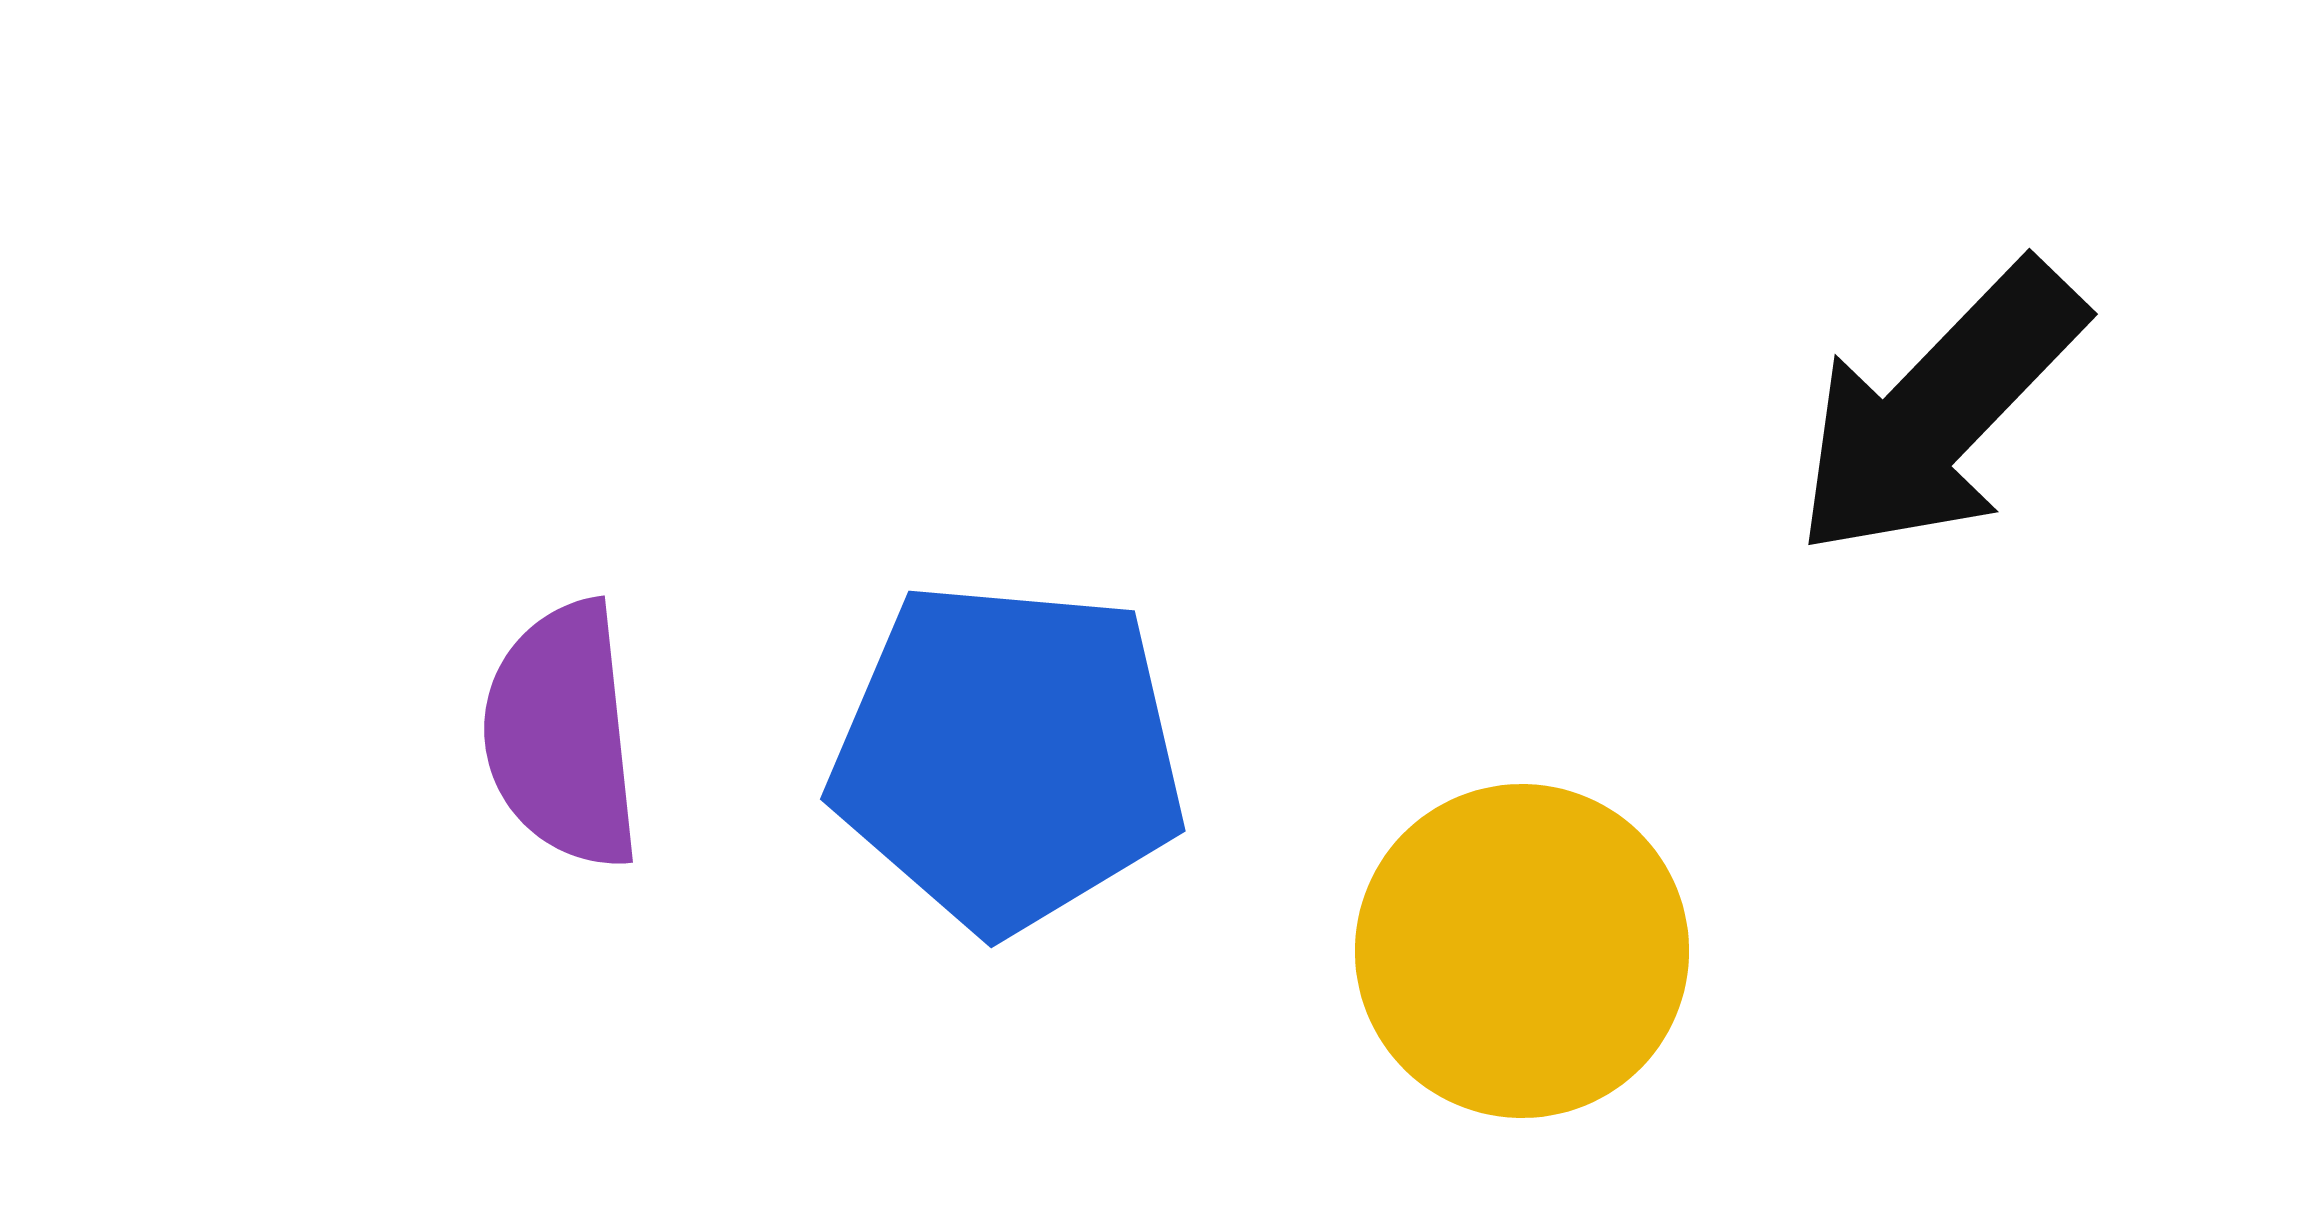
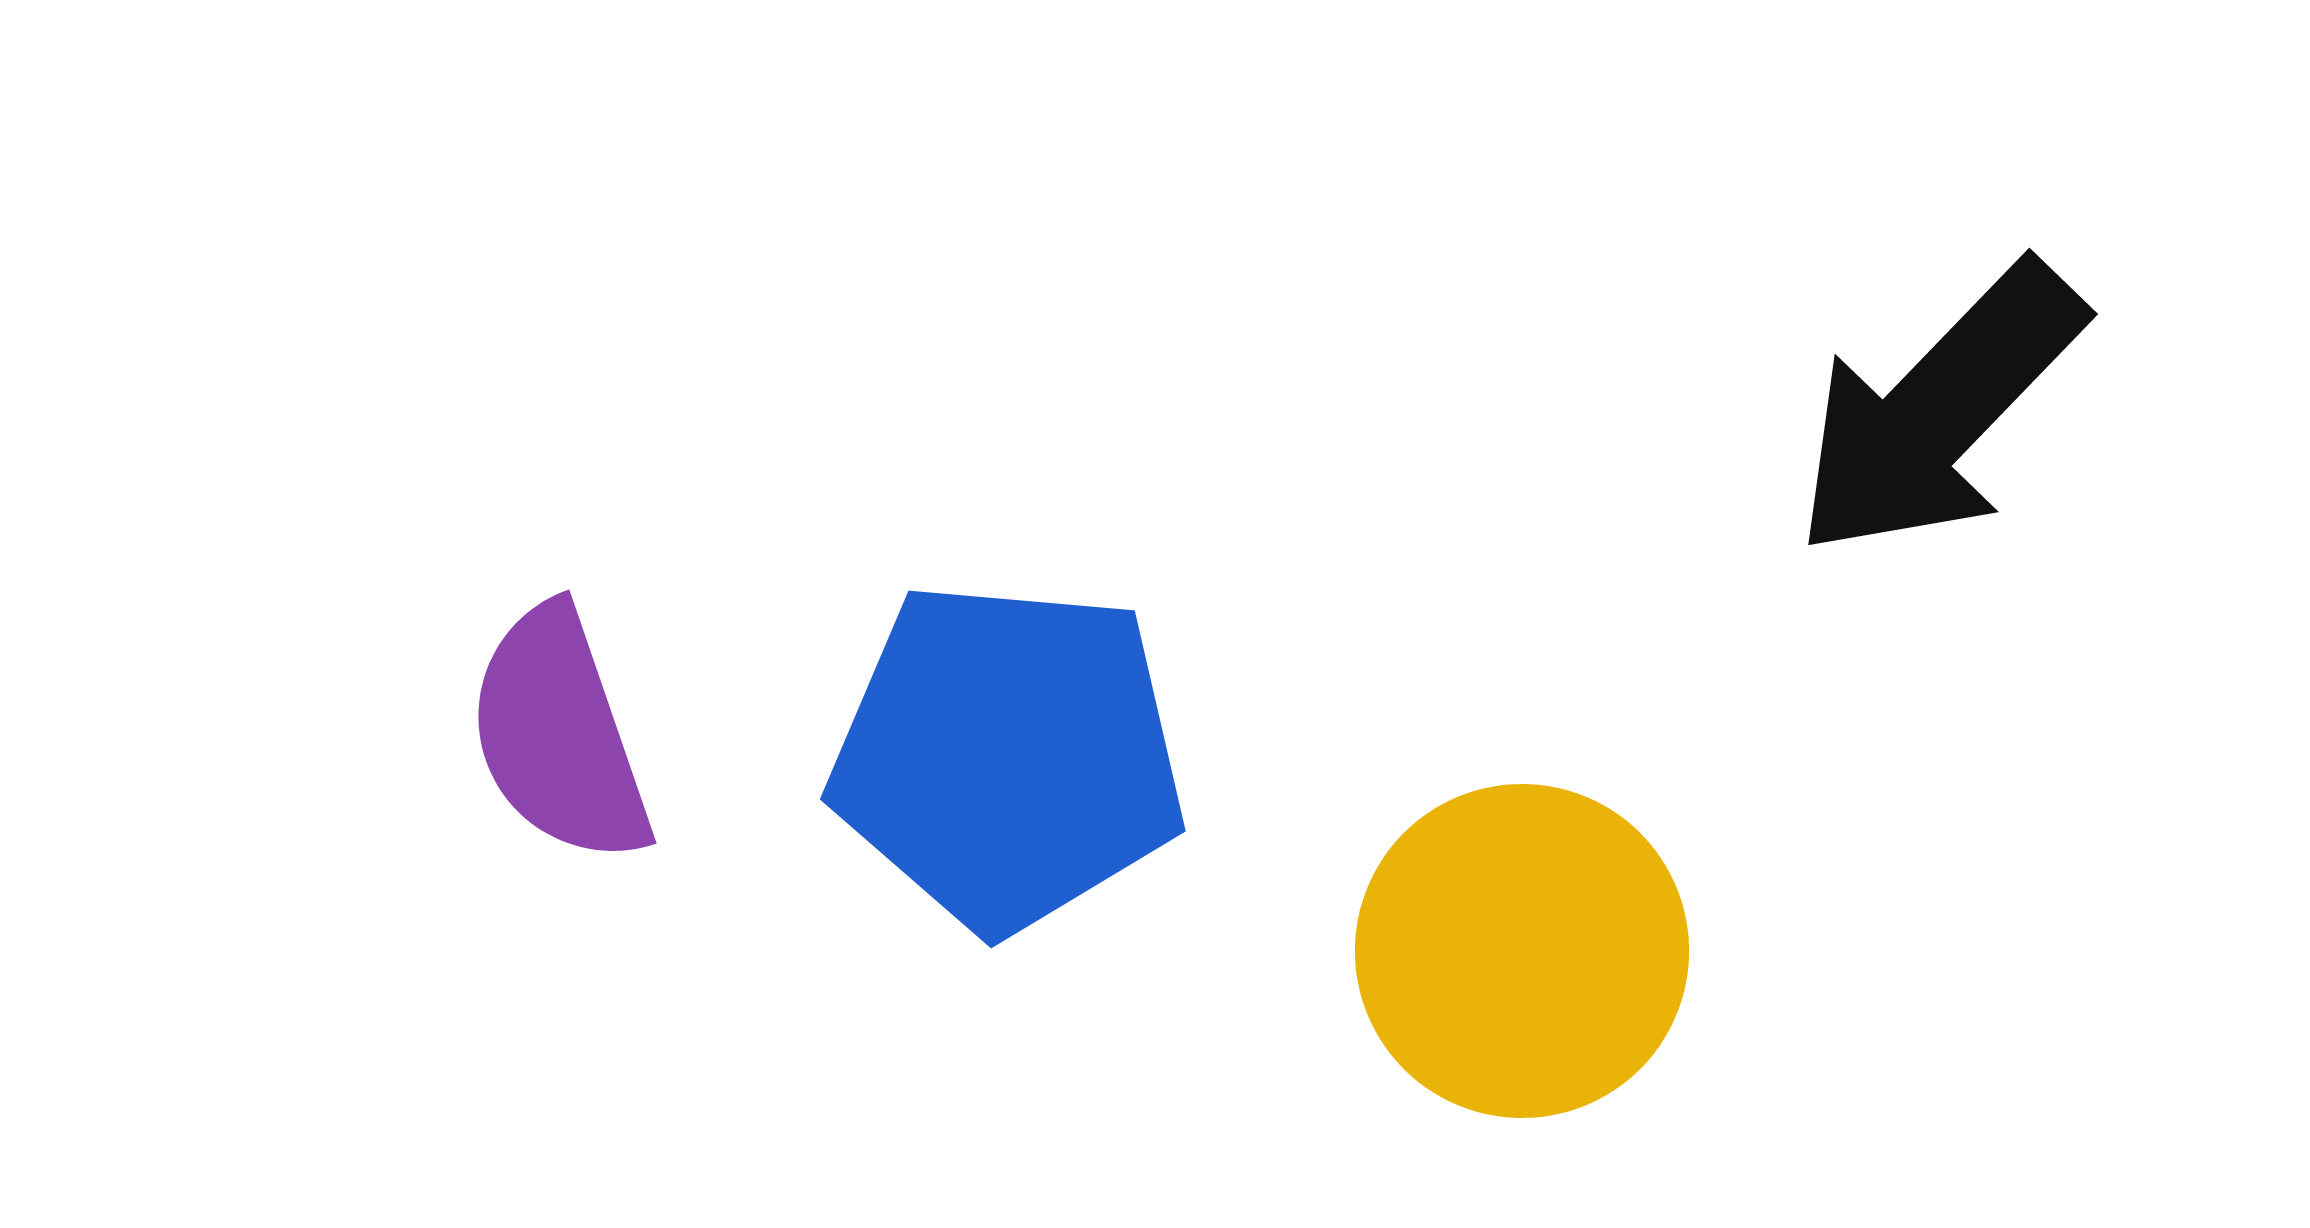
purple semicircle: moved 3 px left; rotated 13 degrees counterclockwise
